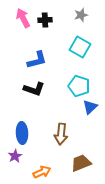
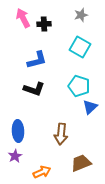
black cross: moved 1 px left, 4 px down
blue ellipse: moved 4 px left, 2 px up
